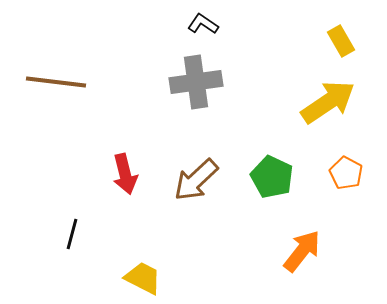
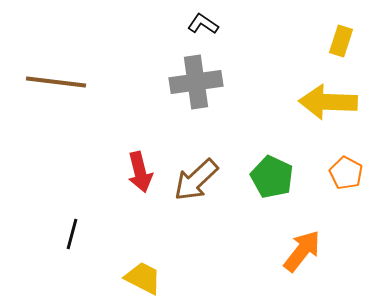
yellow rectangle: rotated 48 degrees clockwise
yellow arrow: rotated 144 degrees counterclockwise
red arrow: moved 15 px right, 2 px up
